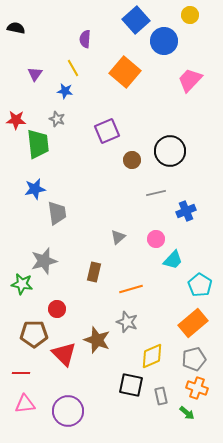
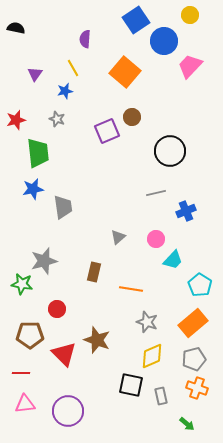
blue square at (136, 20): rotated 8 degrees clockwise
pink trapezoid at (190, 80): moved 14 px up
blue star at (65, 91): rotated 21 degrees counterclockwise
red star at (16, 120): rotated 18 degrees counterclockwise
green trapezoid at (38, 144): moved 9 px down
brown circle at (132, 160): moved 43 px up
blue star at (35, 189): moved 2 px left
gray trapezoid at (57, 213): moved 6 px right, 6 px up
orange line at (131, 289): rotated 25 degrees clockwise
gray star at (127, 322): moved 20 px right
brown pentagon at (34, 334): moved 4 px left, 1 px down
green arrow at (187, 413): moved 11 px down
